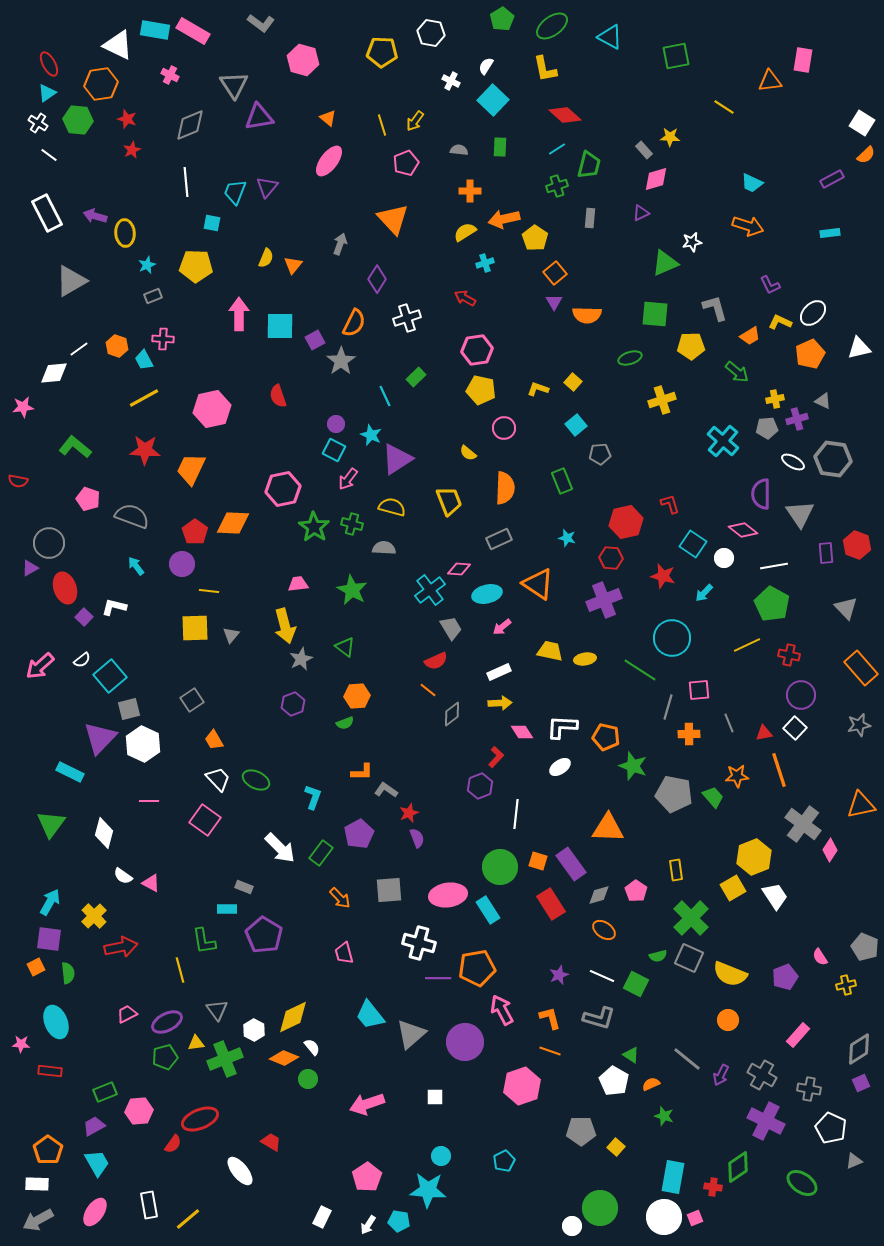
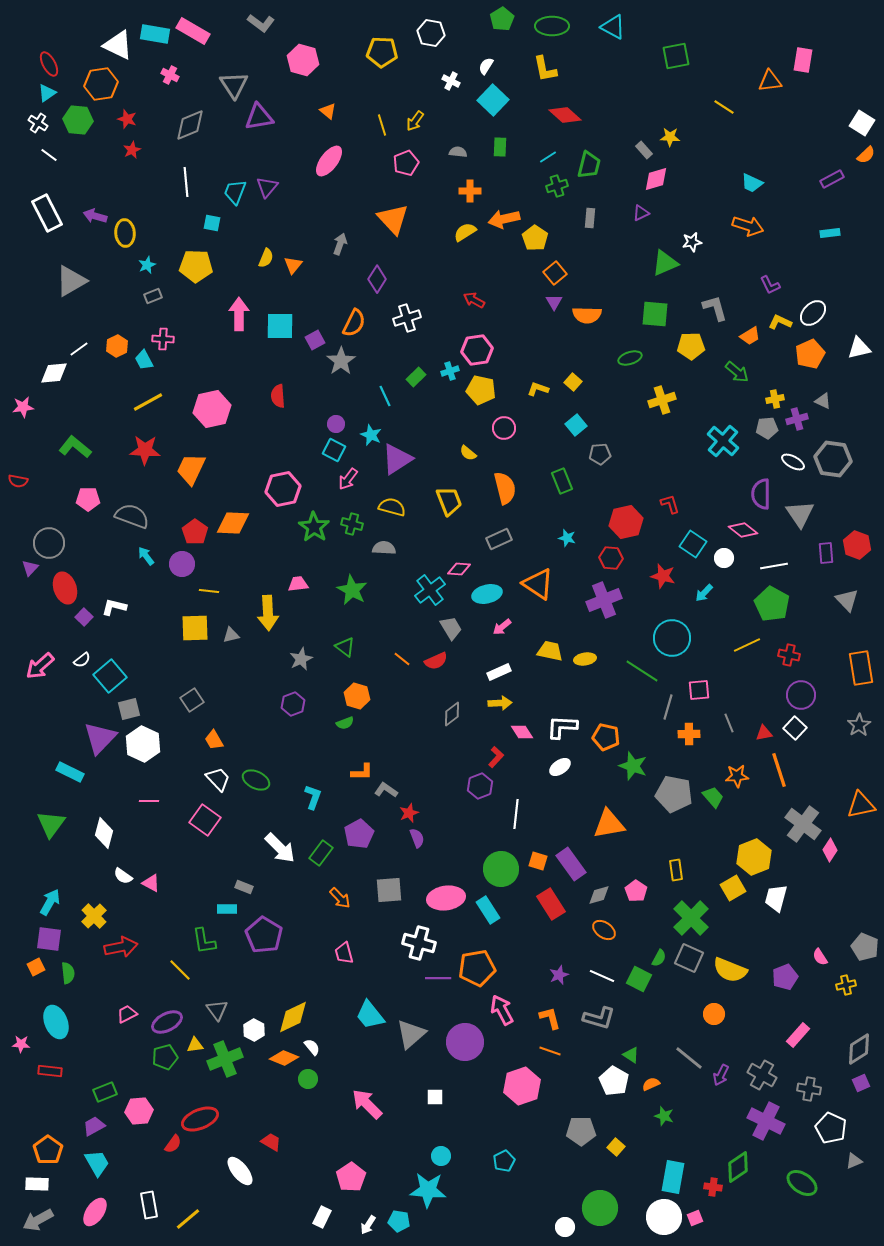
green ellipse at (552, 26): rotated 36 degrees clockwise
cyan rectangle at (155, 30): moved 4 px down
cyan triangle at (610, 37): moved 3 px right, 10 px up
orange triangle at (328, 118): moved 7 px up
cyan line at (557, 149): moved 9 px left, 8 px down
gray semicircle at (459, 150): moved 1 px left, 2 px down
cyan cross at (485, 263): moved 35 px left, 108 px down
red arrow at (465, 298): moved 9 px right, 2 px down
orange hexagon at (117, 346): rotated 15 degrees clockwise
red semicircle at (278, 396): rotated 15 degrees clockwise
yellow line at (144, 398): moved 4 px right, 4 px down
orange semicircle at (505, 488): rotated 16 degrees counterclockwise
pink pentagon at (88, 499): rotated 20 degrees counterclockwise
cyan arrow at (136, 566): moved 10 px right, 10 px up
purple triangle at (30, 568): rotated 18 degrees counterclockwise
gray triangle at (846, 608): moved 1 px right, 8 px up
yellow arrow at (285, 626): moved 17 px left, 13 px up; rotated 12 degrees clockwise
gray triangle at (231, 635): rotated 36 degrees clockwise
orange rectangle at (861, 668): rotated 32 degrees clockwise
green line at (640, 670): moved 2 px right, 1 px down
orange line at (428, 690): moved 26 px left, 31 px up
orange hexagon at (357, 696): rotated 20 degrees clockwise
gray star at (859, 725): rotated 20 degrees counterclockwise
orange triangle at (608, 828): moved 1 px right, 4 px up; rotated 12 degrees counterclockwise
green circle at (500, 867): moved 1 px right, 2 px down
pink ellipse at (448, 895): moved 2 px left, 3 px down
white trapezoid at (775, 896): moved 1 px right, 2 px down; rotated 132 degrees counterclockwise
green semicircle at (658, 956): moved 1 px right, 2 px down; rotated 48 degrees counterclockwise
yellow line at (180, 970): rotated 30 degrees counterclockwise
yellow semicircle at (730, 974): moved 4 px up
green square at (636, 984): moved 3 px right, 5 px up
orange circle at (728, 1020): moved 14 px left, 6 px up
yellow triangle at (196, 1043): moved 1 px left, 2 px down
gray line at (687, 1059): moved 2 px right, 1 px up
pink arrow at (367, 1104): rotated 64 degrees clockwise
pink pentagon at (367, 1177): moved 16 px left
white circle at (572, 1226): moved 7 px left, 1 px down
